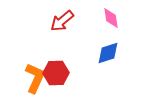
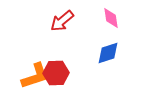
orange L-shape: moved 2 px up; rotated 48 degrees clockwise
